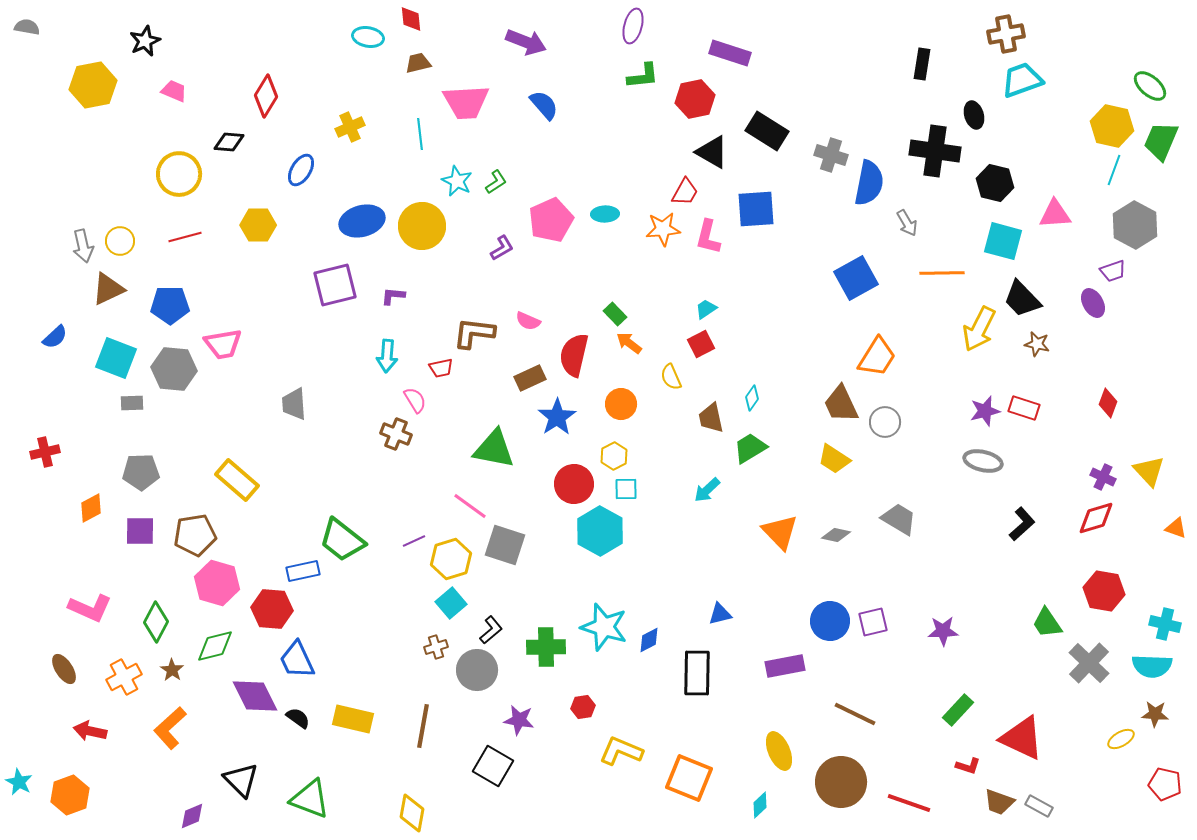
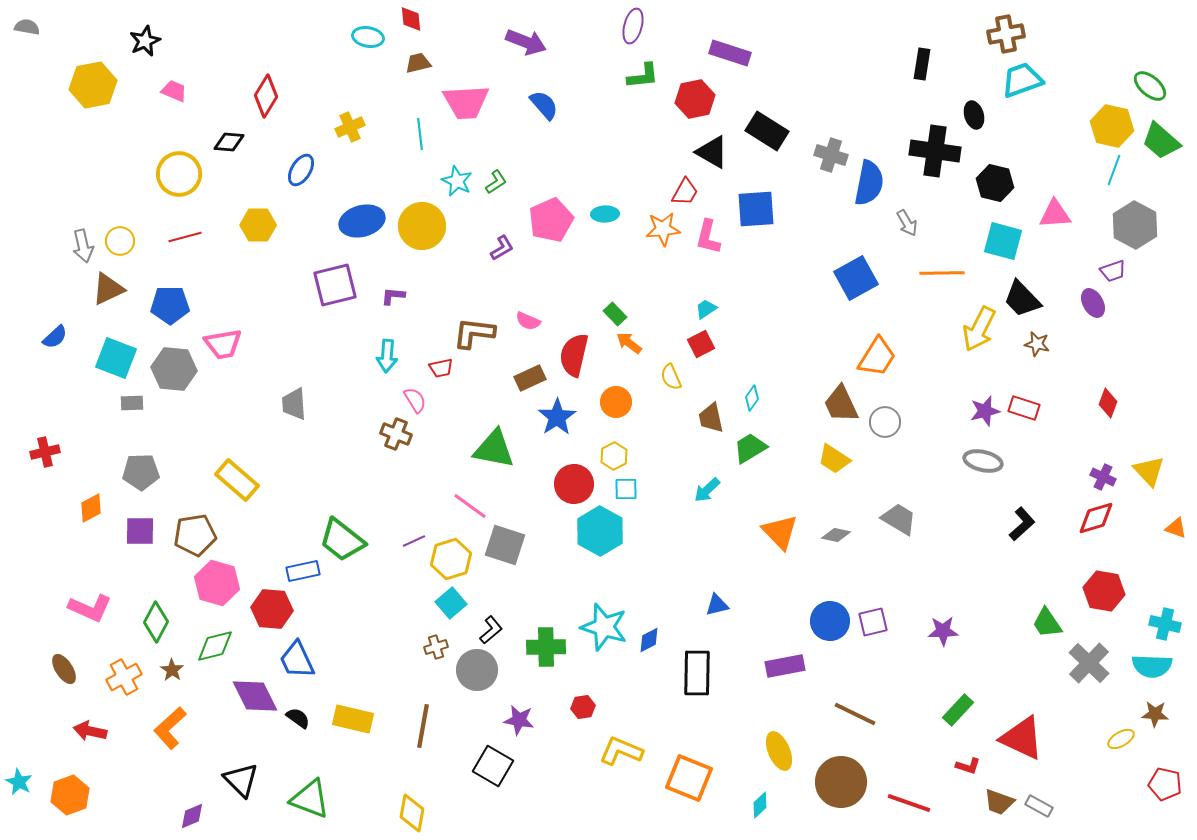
green trapezoid at (1161, 141): rotated 72 degrees counterclockwise
orange circle at (621, 404): moved 5 px left, 2 px up
blue triangle at (720, 614): moved 3 px left, 9 px up
